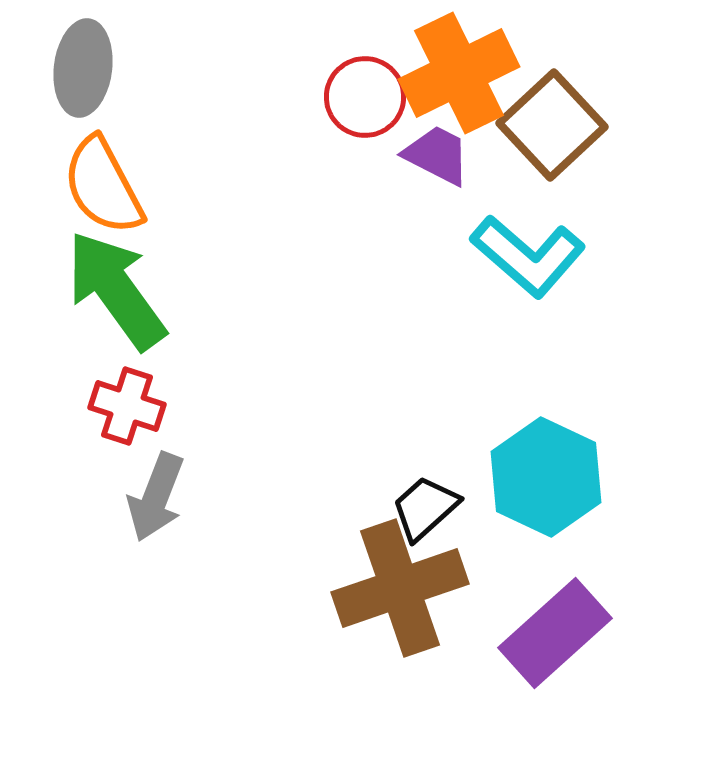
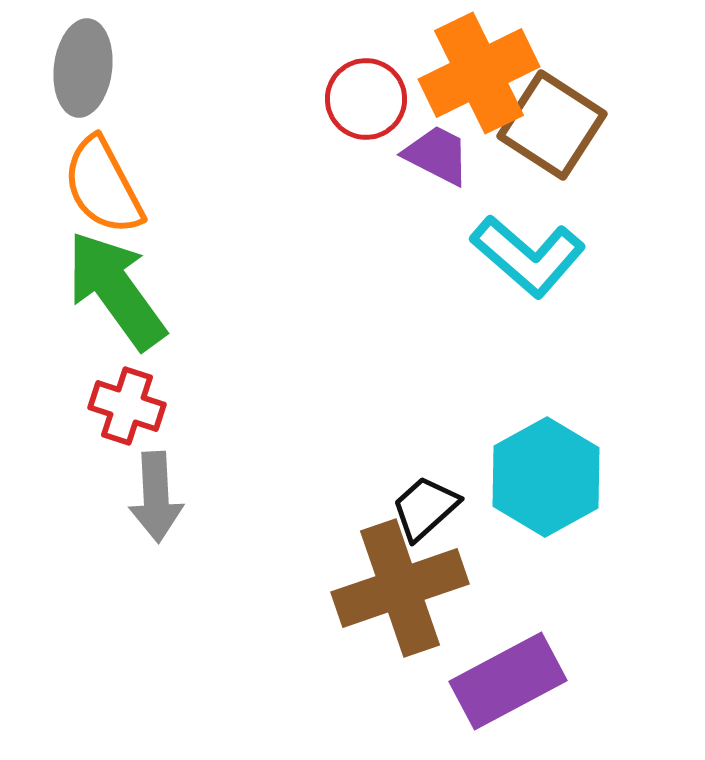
orange cross: moved 20 px right
red circle: moved 1 px right, 2 px down
brown square: rotated 14 degrees counterclockwise
cyan hexagon: rotated 6 degrees clockwise
gray arrow: rotated 24 degrees counterclockwise
purple rectangle: moved 47 px left, 48 px down; rotated 14 degrees clockwise
